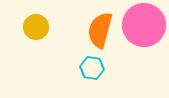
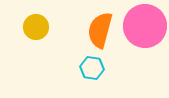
pink circle: moved 1 px right, 1 px down
